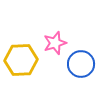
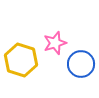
yellow hexagon: rotated 20 degrees clockwise
